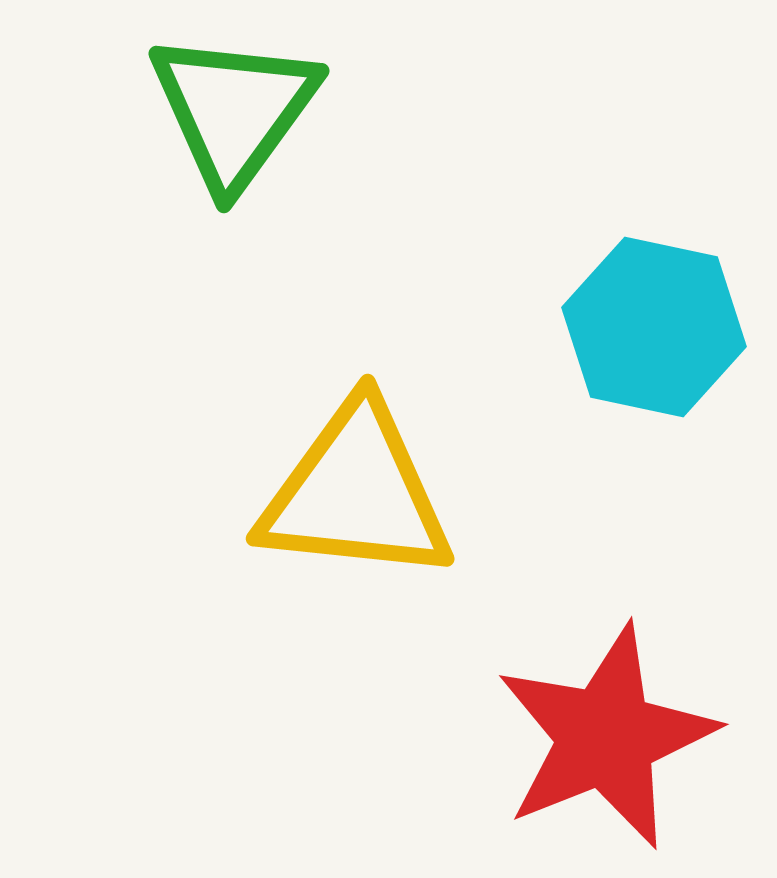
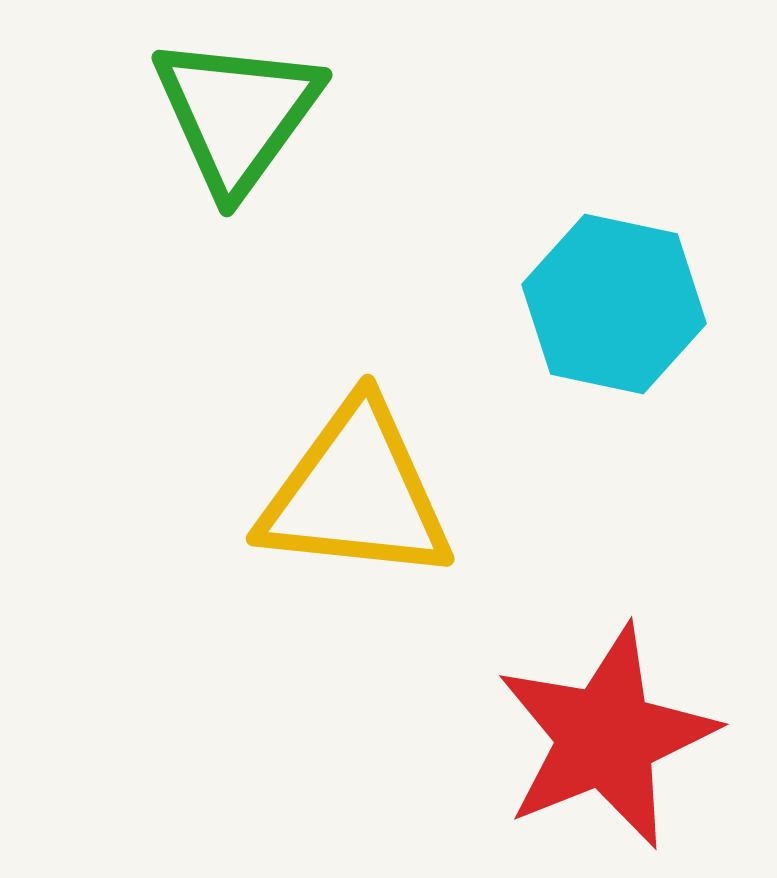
green triangle: moved 3 px right, 4 px down
cyan hexagon: moved 40 px left, 23 px up
